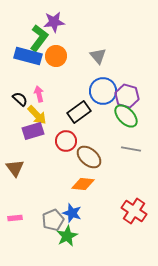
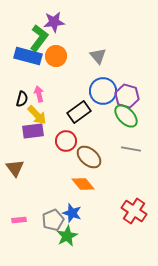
black semicircle: moved 2 px right; rotated 63 degrees clockwise
purple rectangle: rotated 10 degrees clockwise
orange diamond: rotated 45 degrees clockwise
pink rectangle: moved 4 px right, 2 px down
